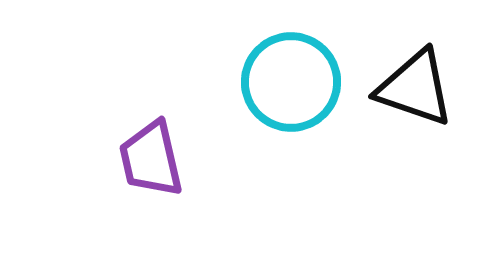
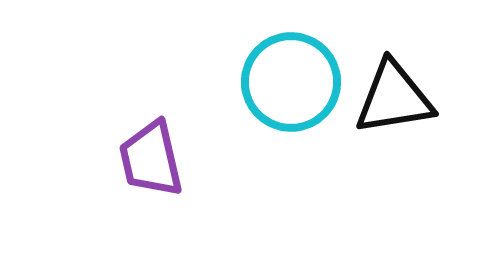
black triangle: moved 21 px left, 10 px down; rotated 28 degrees counterclockwise
